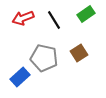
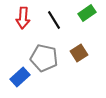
green rectangle: moved 1 px right, 1 px up
red arrow: rotated 65 degrees counterclockwise
